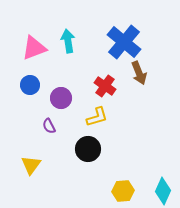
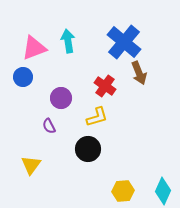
blue circle: moved 7 px left, 8 px up
